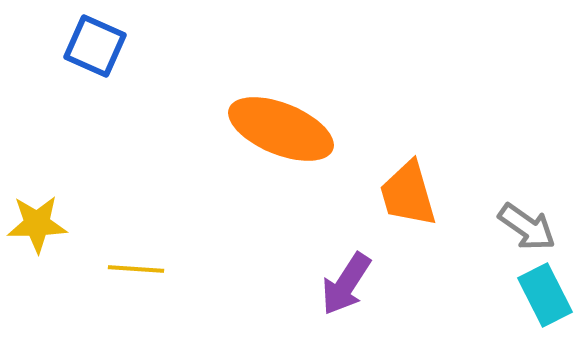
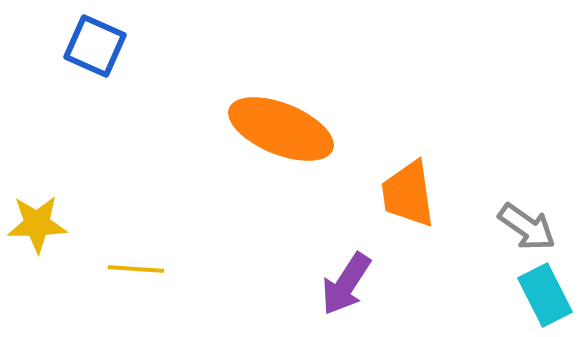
orange trapezoid: rotated 8 degrees clockwise
